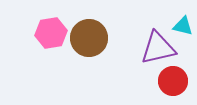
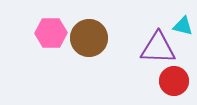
pink hexagon: rotated 8 degrees clockwise
purple triangle: rotated 15 degrees clockwise
red circle: moved 1 px right
